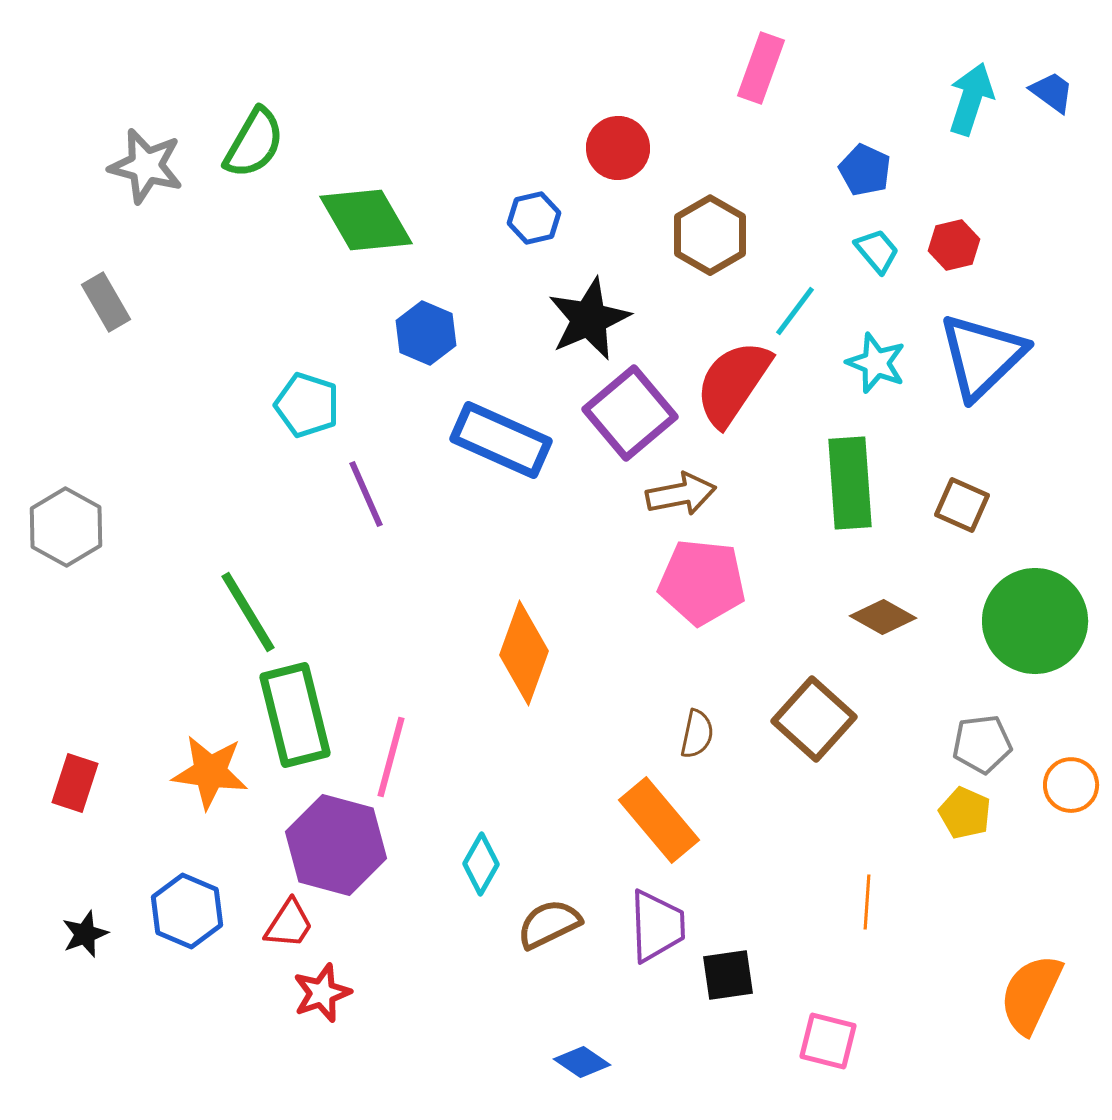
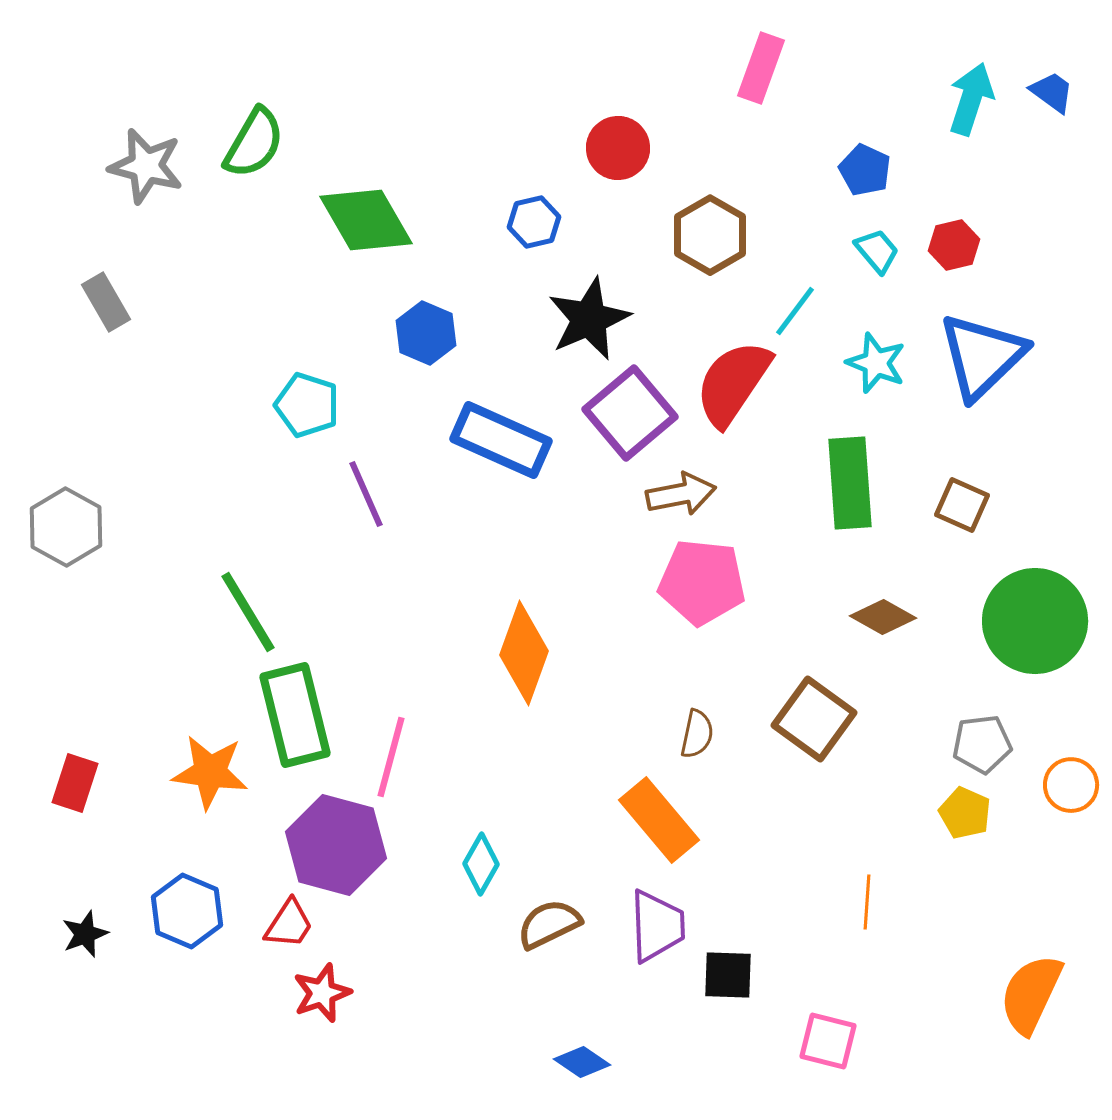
blue hexagon at (534, 218): moved 4 px down
brown square at (814, 719): rotated 6 degrees counterclockwise
black square at (728, 975): rotated 10 degrees clockwise
